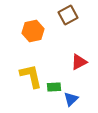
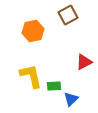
red triangle: moved 5 px right
green rectangle: moved 1 px up
